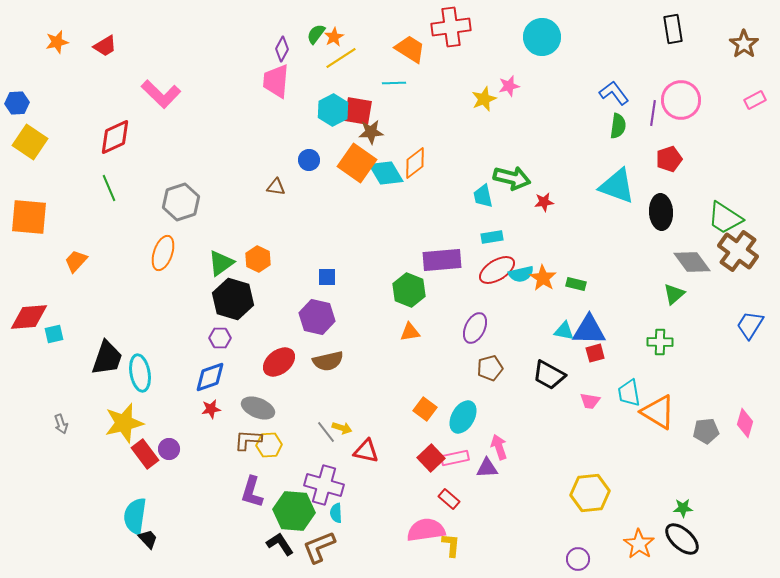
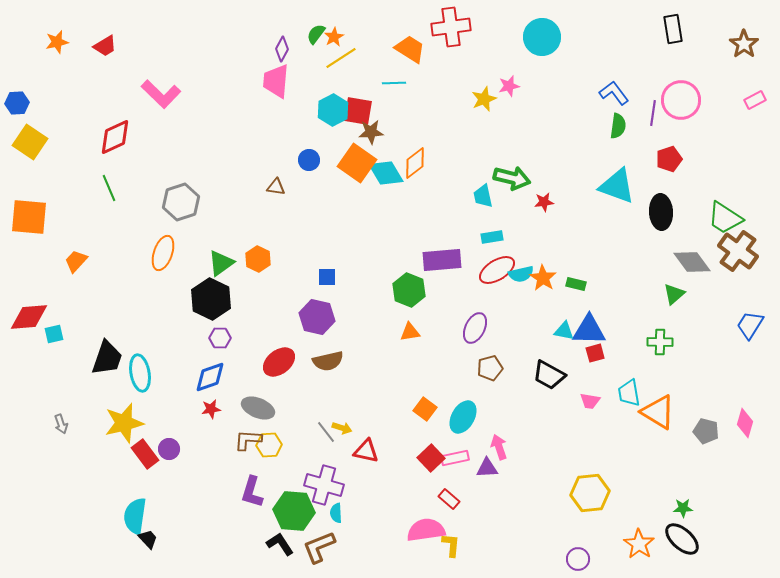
black hexagon at (233, 299): moved 22 px left; rotated 9 degrees clockwise
gray pentagon at (706, 431): rotated 20 degrees clockwise
